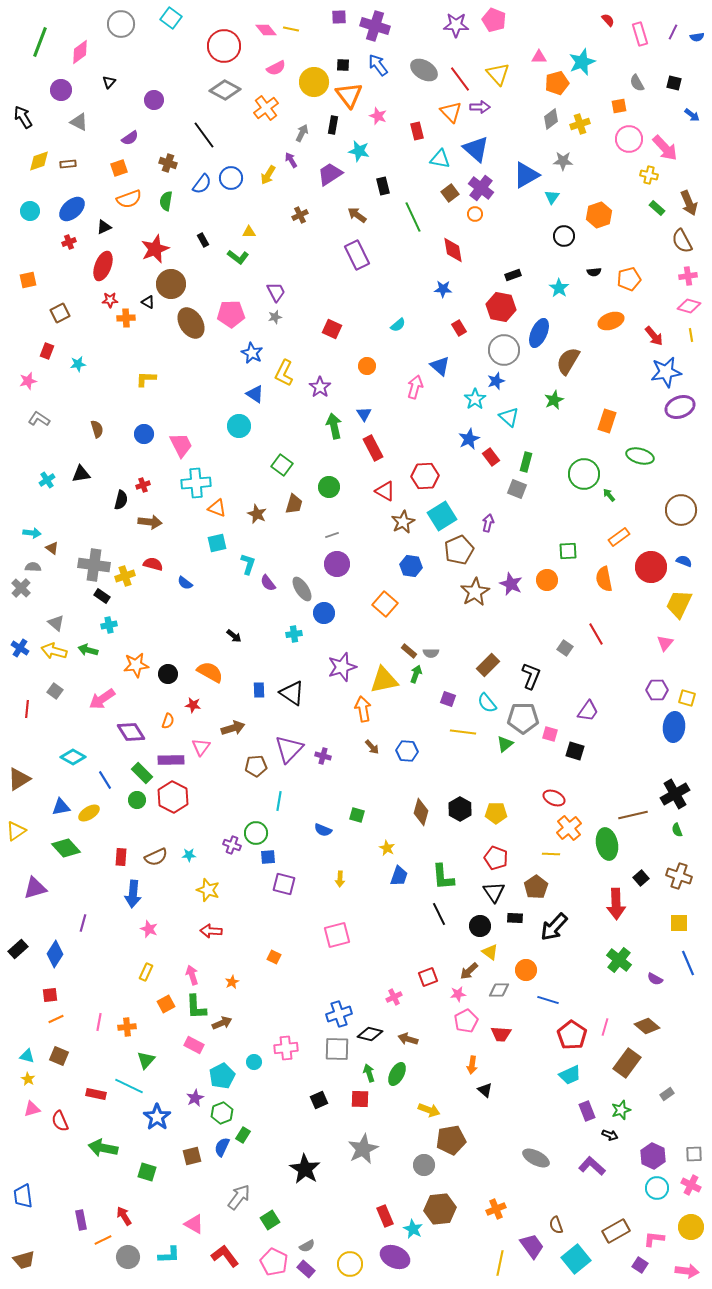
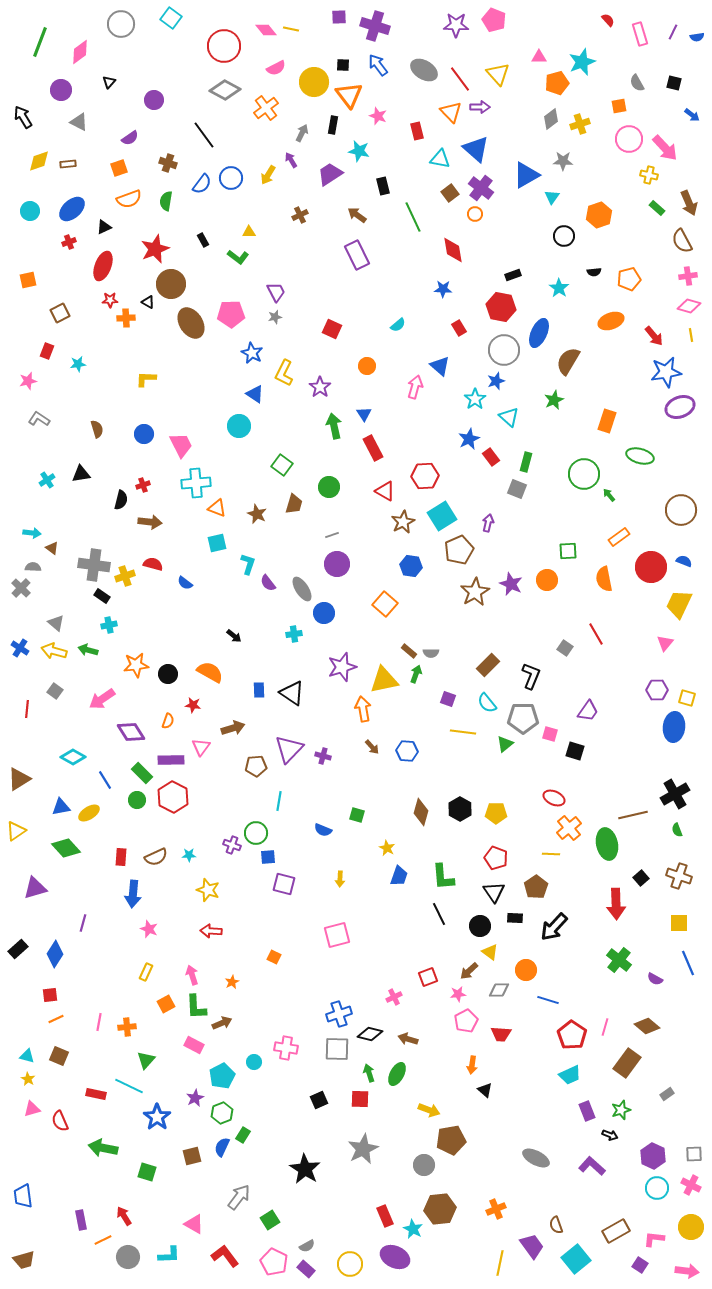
pink cross at (286, 1048): rotated 15 degrees clockwise
